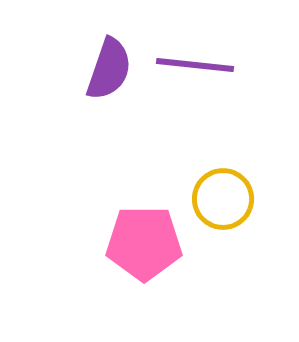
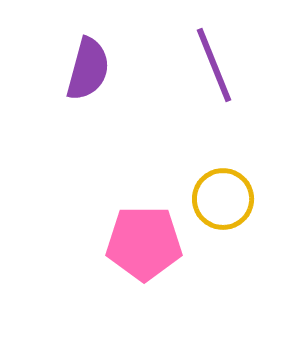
purple line: moved 19 px right; rotated 62 degrees clockwise
purple semicircle: moved 21 px left; rotated 4 degrees counterclockwise
